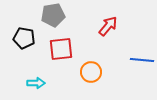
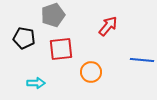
gray pentagon: rotated 10 degrees counterclockwise
